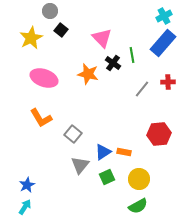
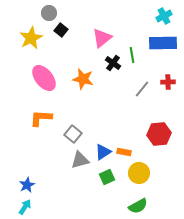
gray circle: moved 1 px left, 2 px down
pink triangle: rotated 35 degrees clockwise
blue rectangle: rotated 48 degrees clockwise
orange star: moved 5 px left, 5 px down
pink ellipse: rotated 32 degrees clockwise
orange L-shape: rotated 125 degrees clockwise
gray triangle: moved 5 px up; rotated 36 degrees clockwise
yellow circle: moved 6 px up
